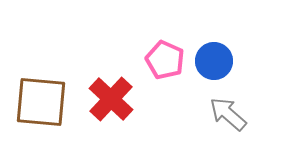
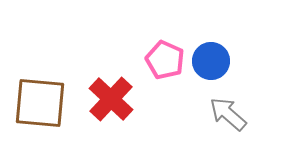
blue circle: moved 3 px left
brown square: moved 1 px left, 1 px down
